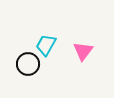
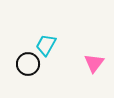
pink triangle: moved 11 px right, 12 px down
